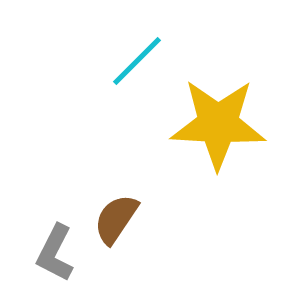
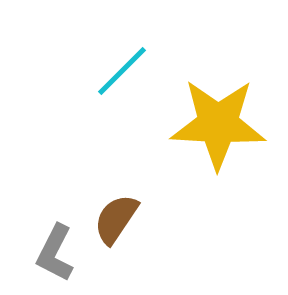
cyan line: moved 15 px left, 10 px down
